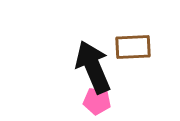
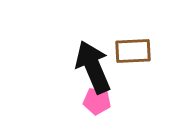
brown rectangle: moved 4 px down
